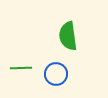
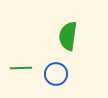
green semicircle: rotated 16 degrees clockwise
